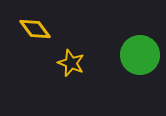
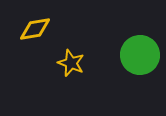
yellow diamond: rotated 64 degrees counterclockwise
